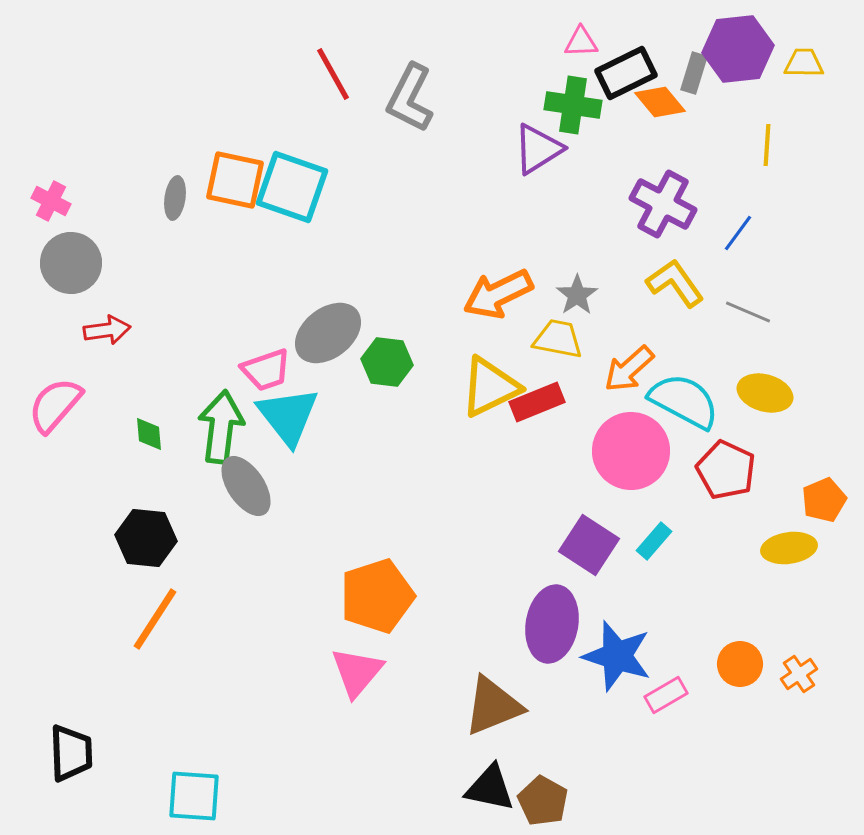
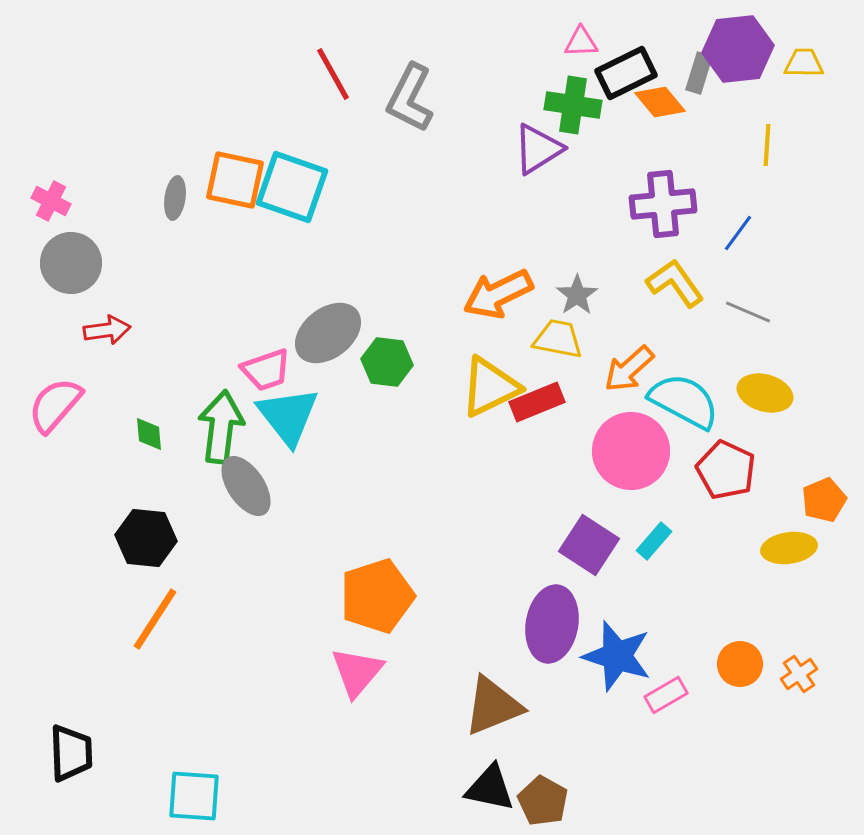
gray rectangle at (694, 73): moved 5 px right
purple cross at (663, 204): rotated 34 degrees counterclockwise
